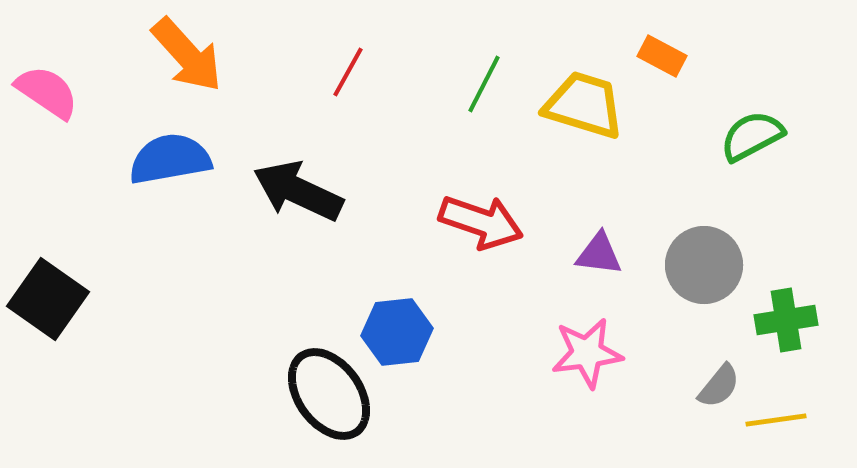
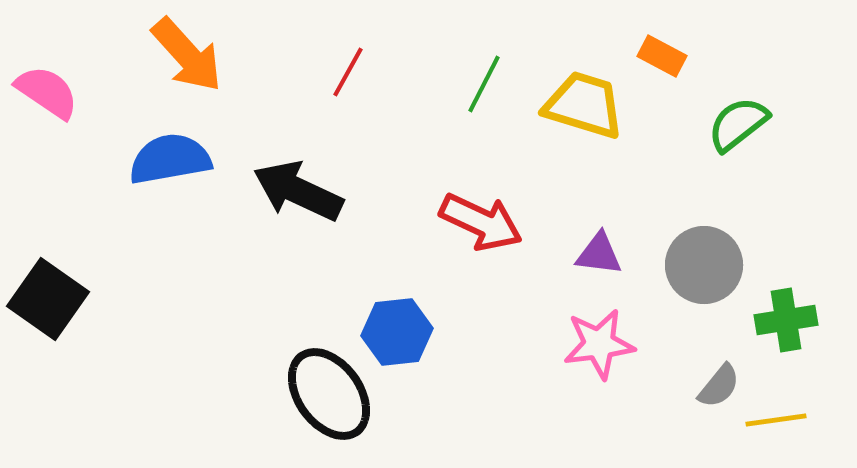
green semicircle: moved 14 px left, 12 px up; rotated 10 degrees counterclockwise
red arrow: rotated 6 degrees clockwise
pink star: moved 12 px right, 9 px up
